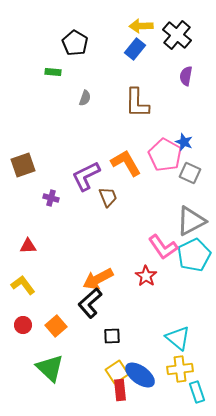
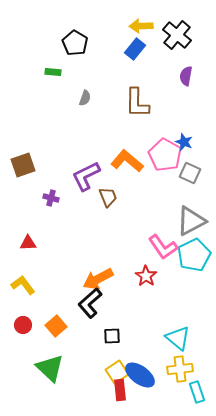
orange L-shape: moved 1 px right, 2 px up; rotated 20 degrees counterclockwise
red triangle: moved 3 px up
